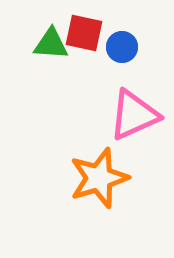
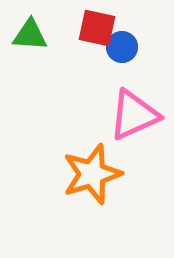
red square: moved 13 px right, 5 px up
green triangle: moved 21 px left, 9 px up
orange star: moved 7 px left, 4 px up
